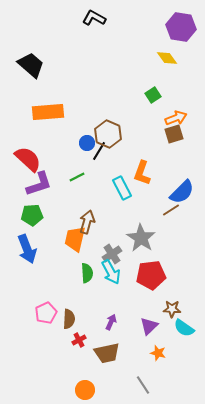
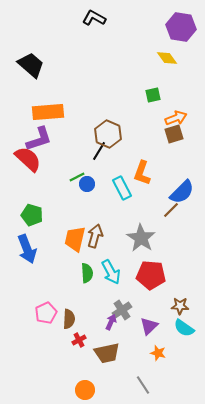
green square: rotated 21 degrees clockwise
blue circle: moved 41 px down
purple L-shape: moved 45 px up
brown line: rotated 12 degrees counterclockwise
green pentagon: rotated 20 degrees clockwise
brown arrow: moved 8 px right, 14 px down
gray cross: moved 10 px right, 56 px down
red pentagon: rotated 12 degrees clockwise
brown star: moved 8 px right, 3 px up
